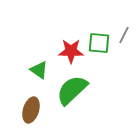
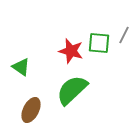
red star: rotated 15 degrees clockwise
green triangle: moved 18 px left, 3 px up
brown ellipse: rotated 10 degrees clockwise
